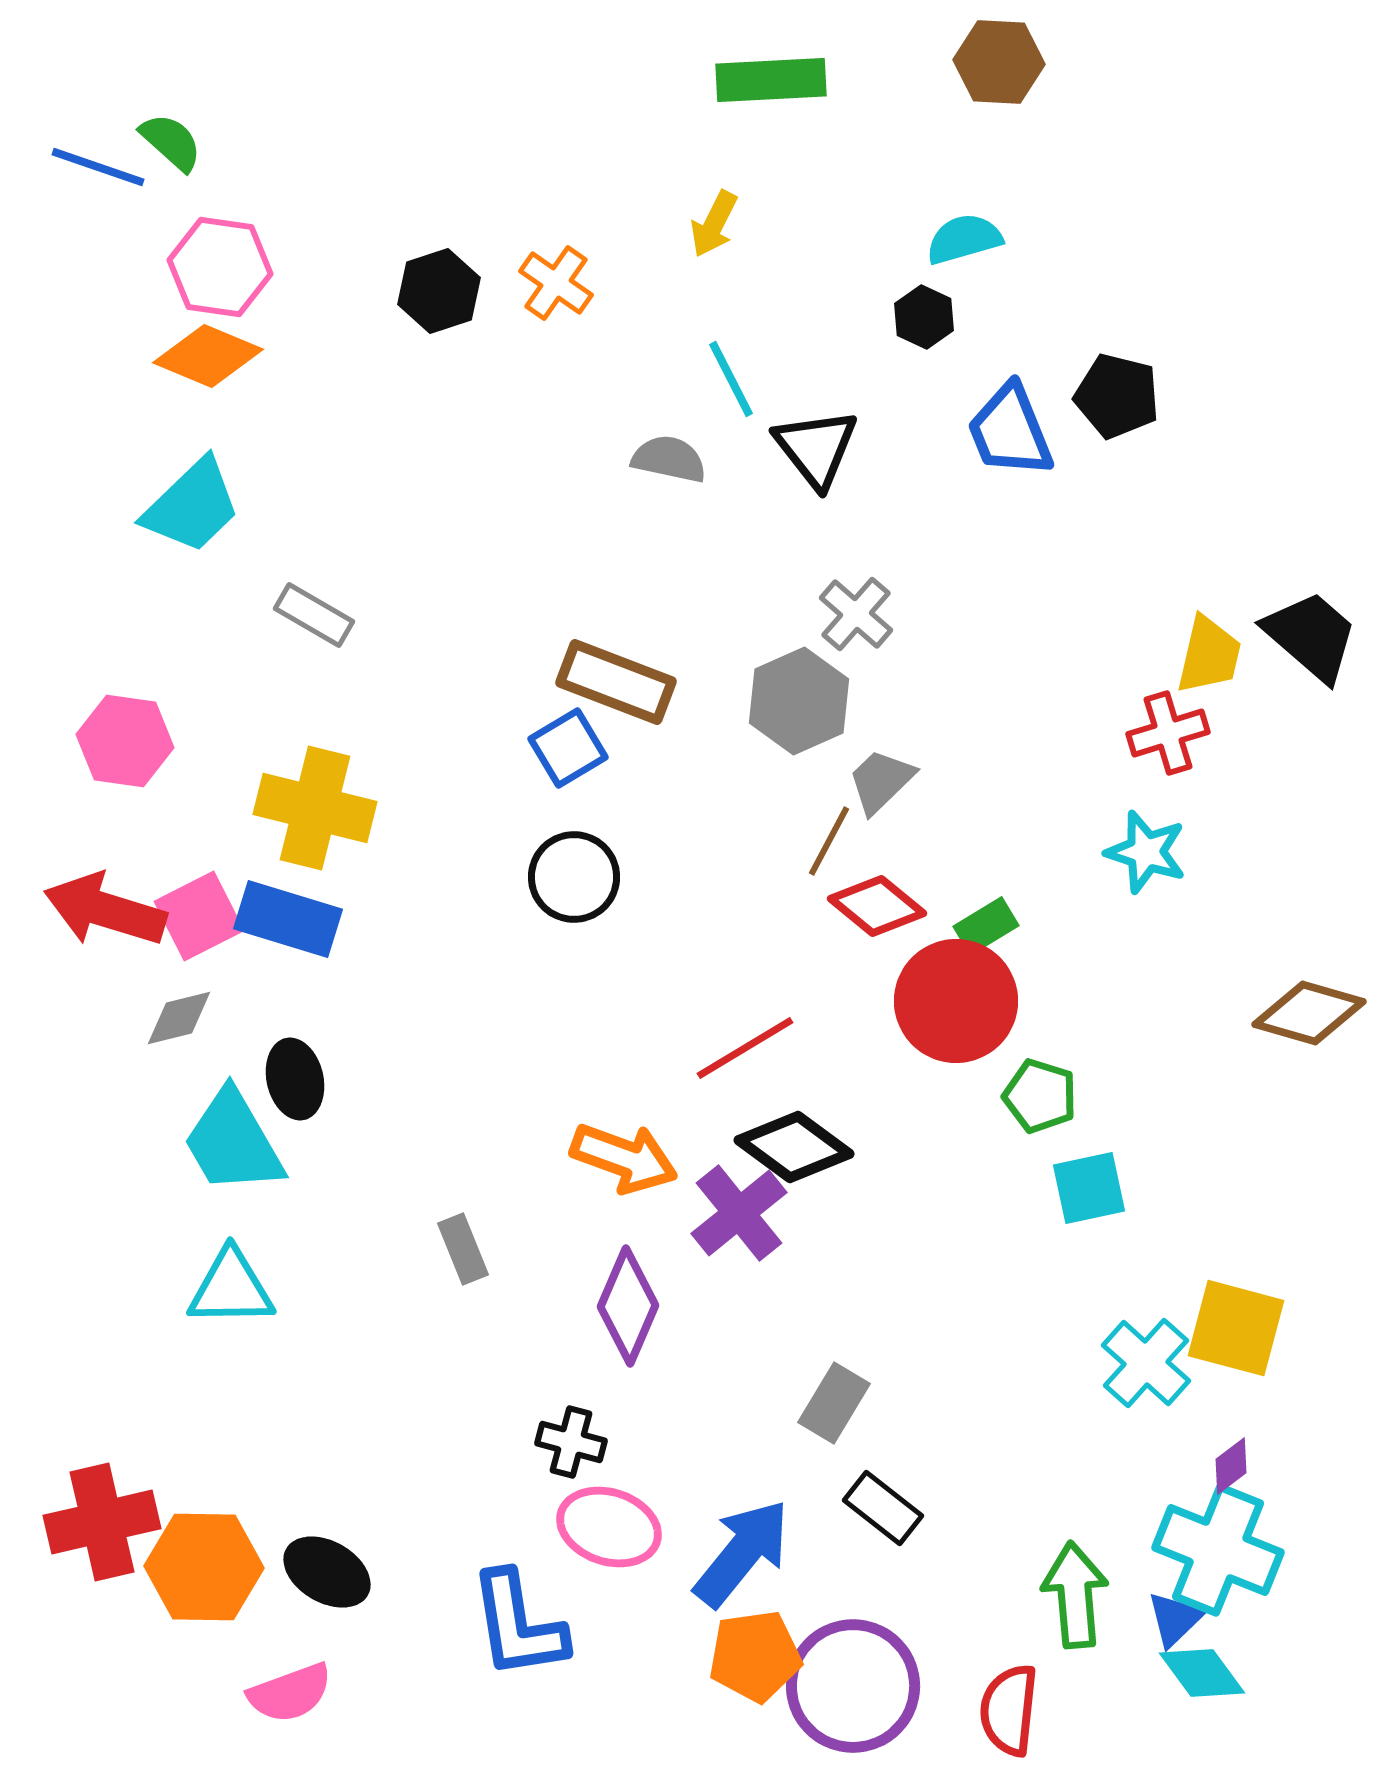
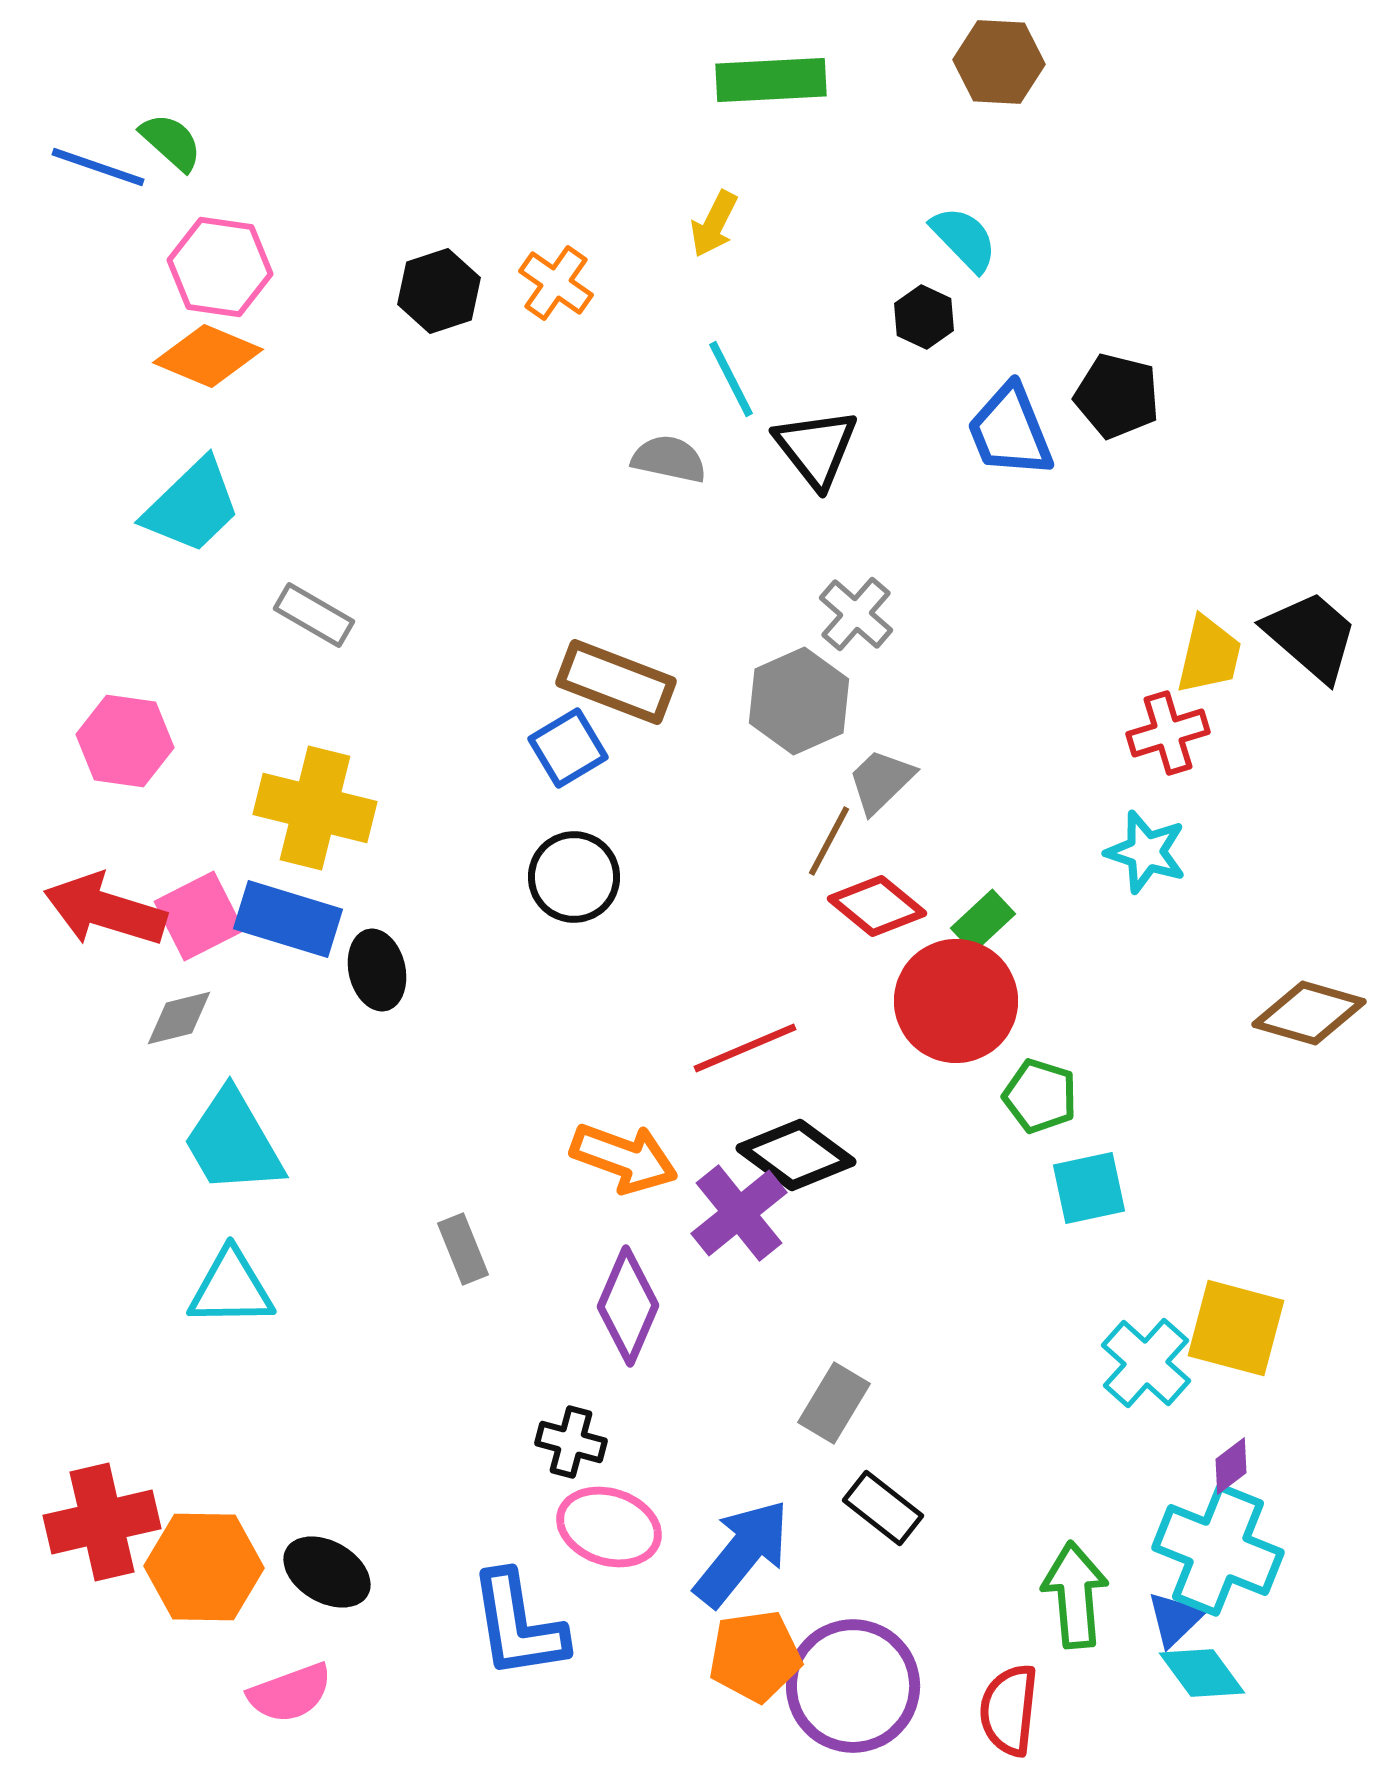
cyan semicircle at (964, 239): rotated 62 degrees clockwise
green rectangle at (986, 926): moved 3 px left, 5 px up; rotated 12 degrees counterclockwise
red line at (745, 1048): rotated 8 degrees clockwise
black ellipse at (295, 1079): moved 82 px right, 109 px up
black diamond at (794, 1147): moved 2 px right, 8 px down
